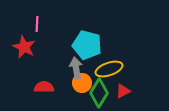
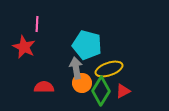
green diamond: moved 2 px right, 2 px up
